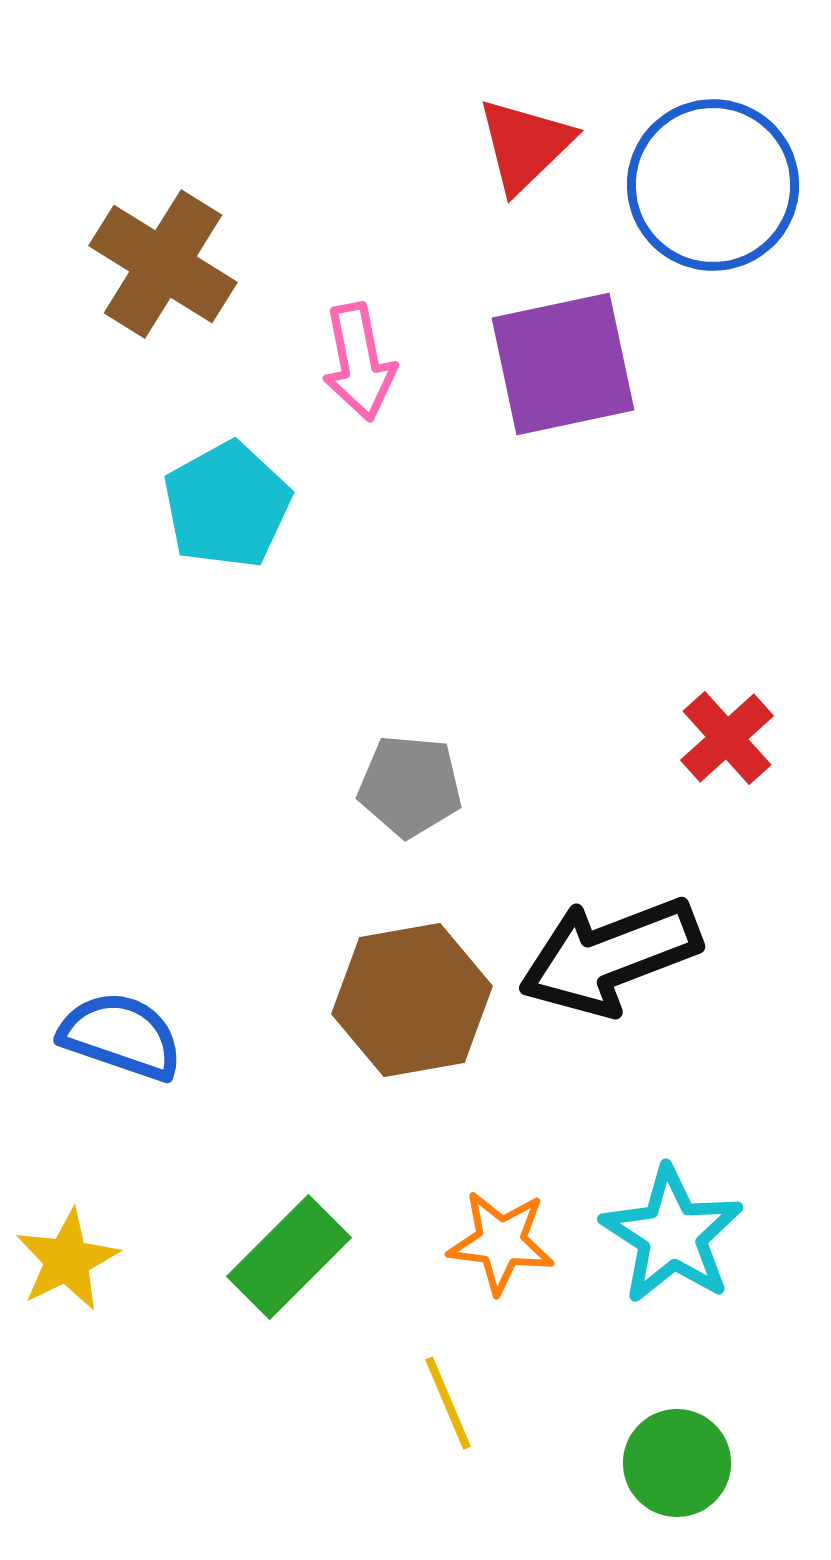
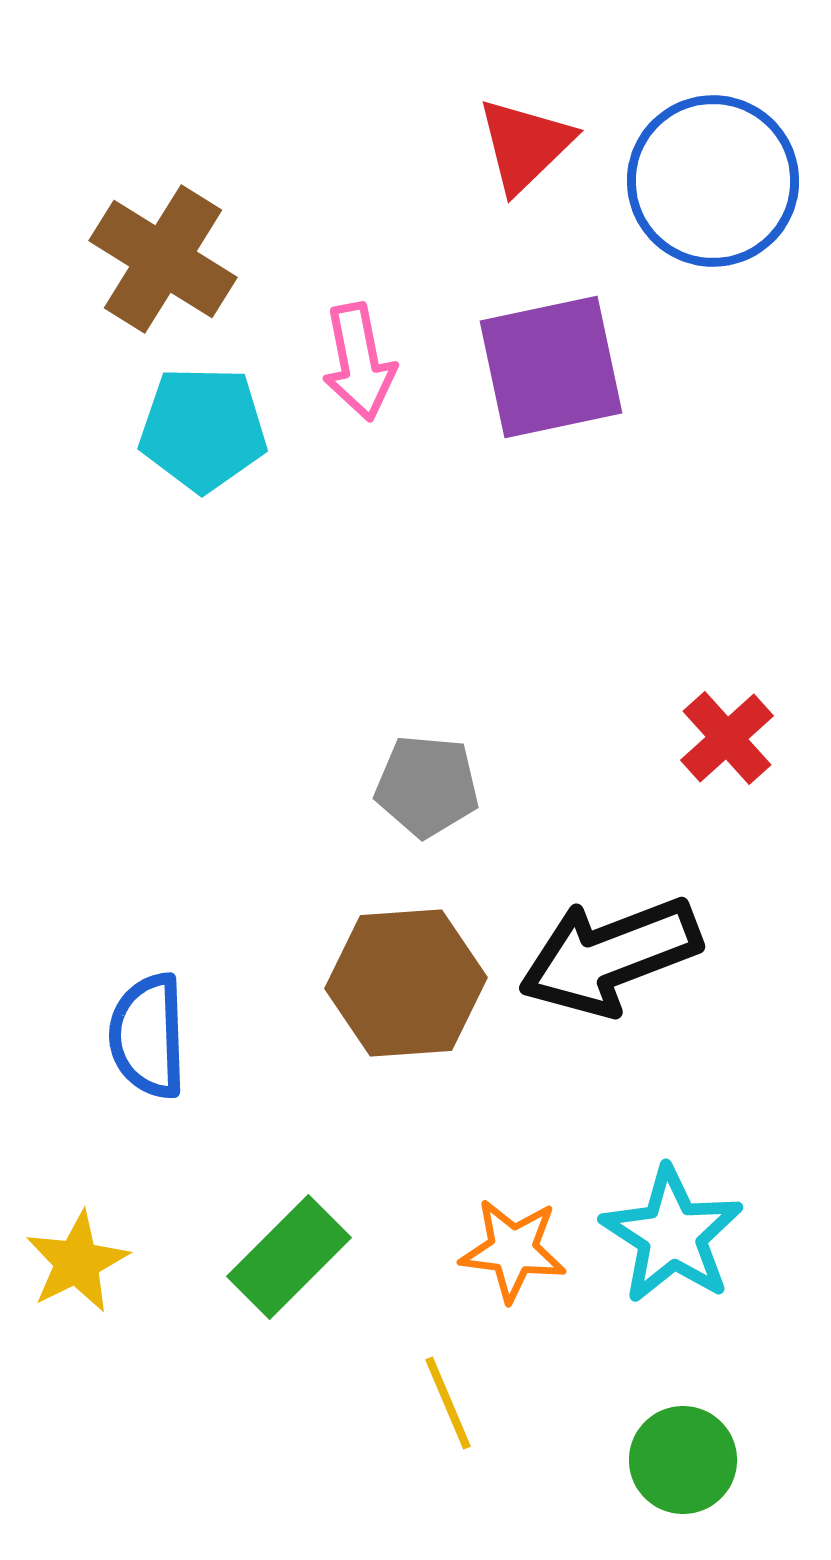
blue circle: moved 4 px up
brown cross: moved 5 px up
purple square: moved 12 px left, 3 px down
cyan pentagon: moved 24 px left, 76 px up; rotated 30 degrees clockwise
gray pentagon: moved 17 px right
brown hexagon: moved 6 px left, 17 px up; rotated 6 degrees clockwise
blue semicircle: moved 27 px right; rotated 111 degrees counterclockwise
orange star: moved 12 px right, 8 px down
yellow star: moved 10 px right, 2 px down
green circle: moved 6 px right, 3 px up
